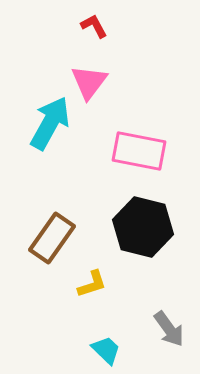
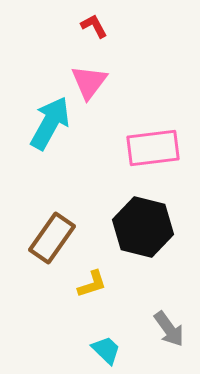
pink rectangle: moved 14 px right, 3 px up; rotated 18 degrees counterclockwise
